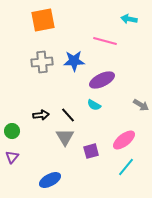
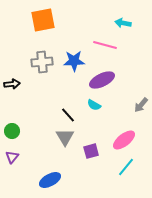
cyan arrow: moved 6 px left, 4 px down
pink line: moved 4 px down
gray arrow: rotated 98 degrees clockwise
black arrow: moved 29 px left, 31 px up
